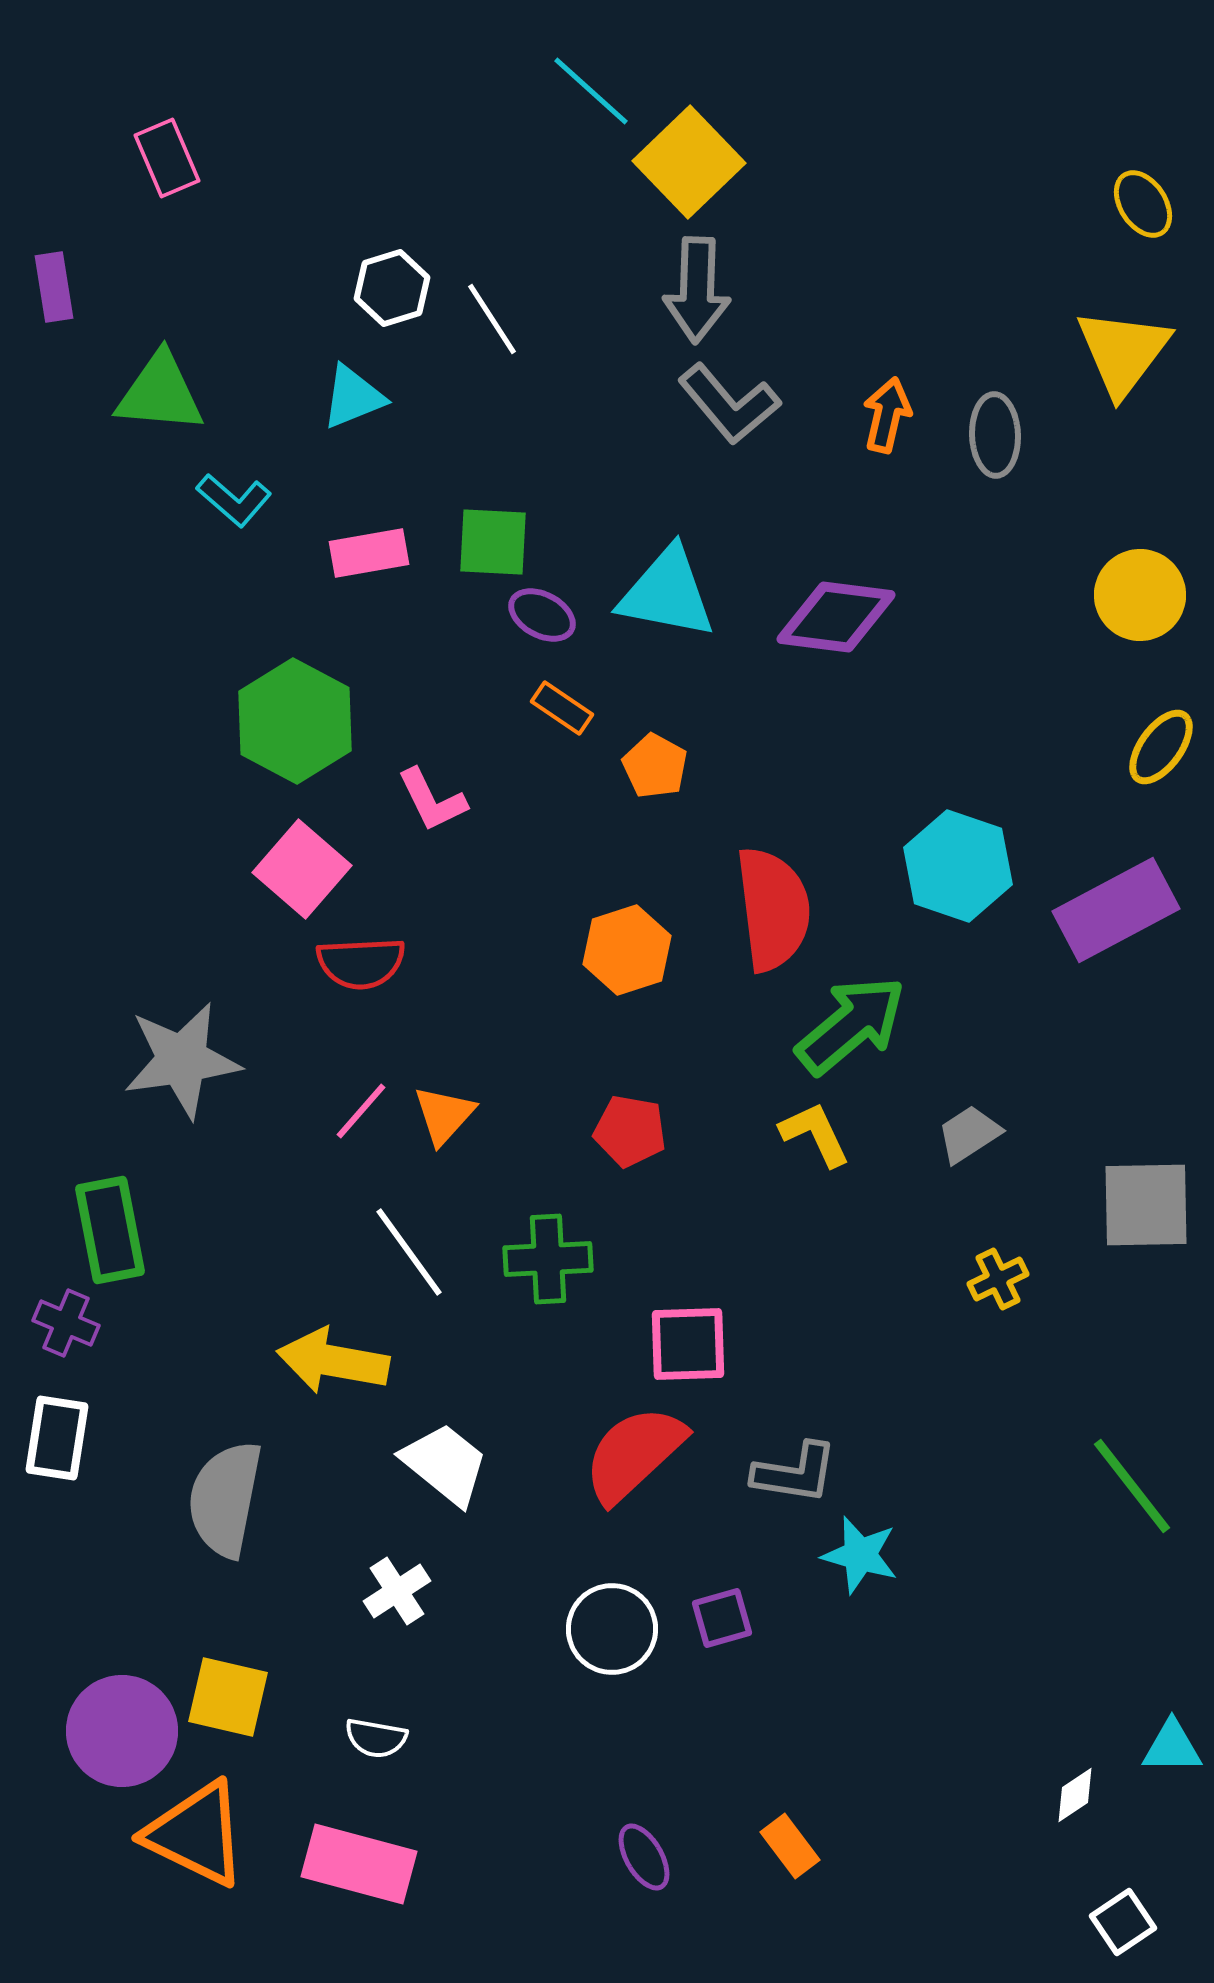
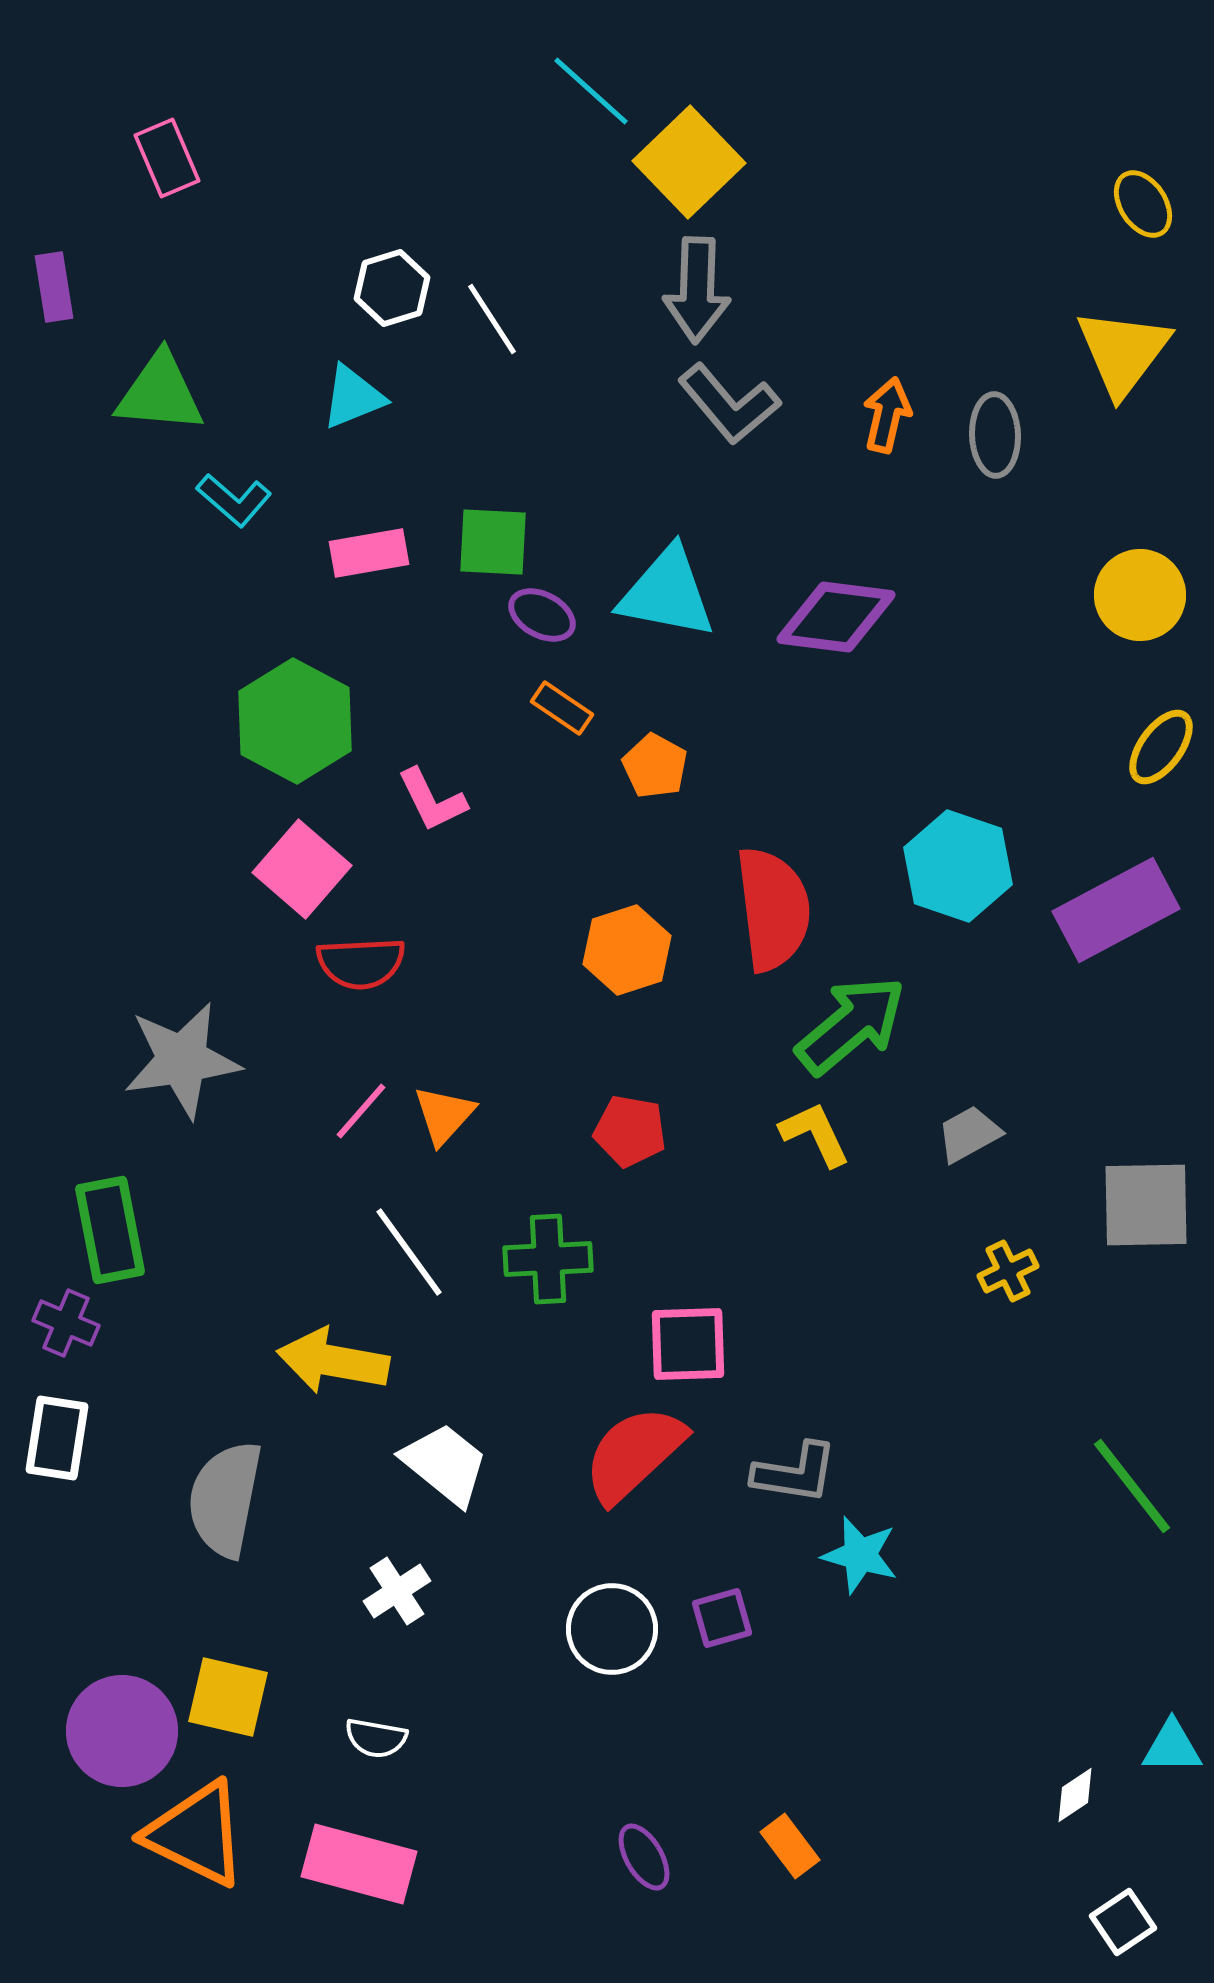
gray trapezoid at (969, 1134): rotated 4 degrees clockwise
yellow cross at (998, 1279): moved 10 px right, 8 px up
